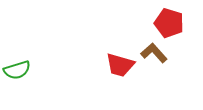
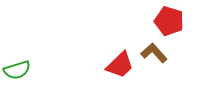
red pentagon: moved 2 px up
red trapezoid: rotated 60 degrees counterclockwise
